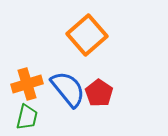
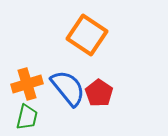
orange square: rotated 15 degrees counterclockwise
blue semicircle: moved 1 px up
